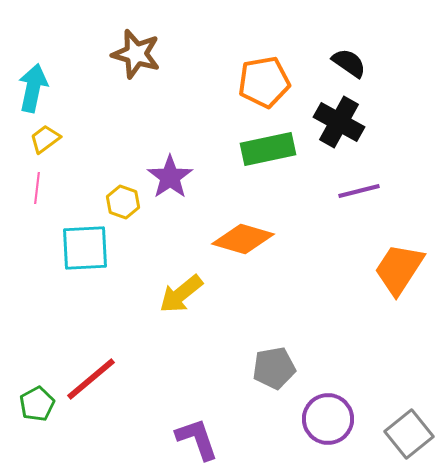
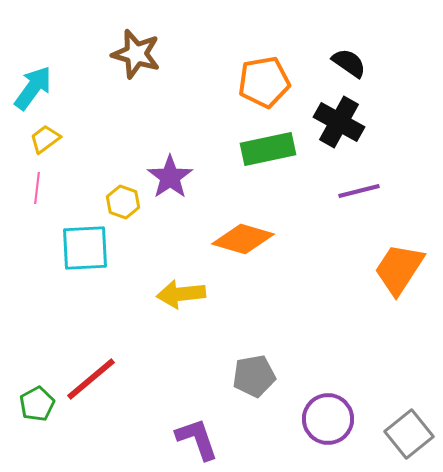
cyan arrow: rotated 24 degrees clockwise
yellow arrow: rotated 33 degrees clockwise
gray pentagon: moved 20 px left, 8 px down
